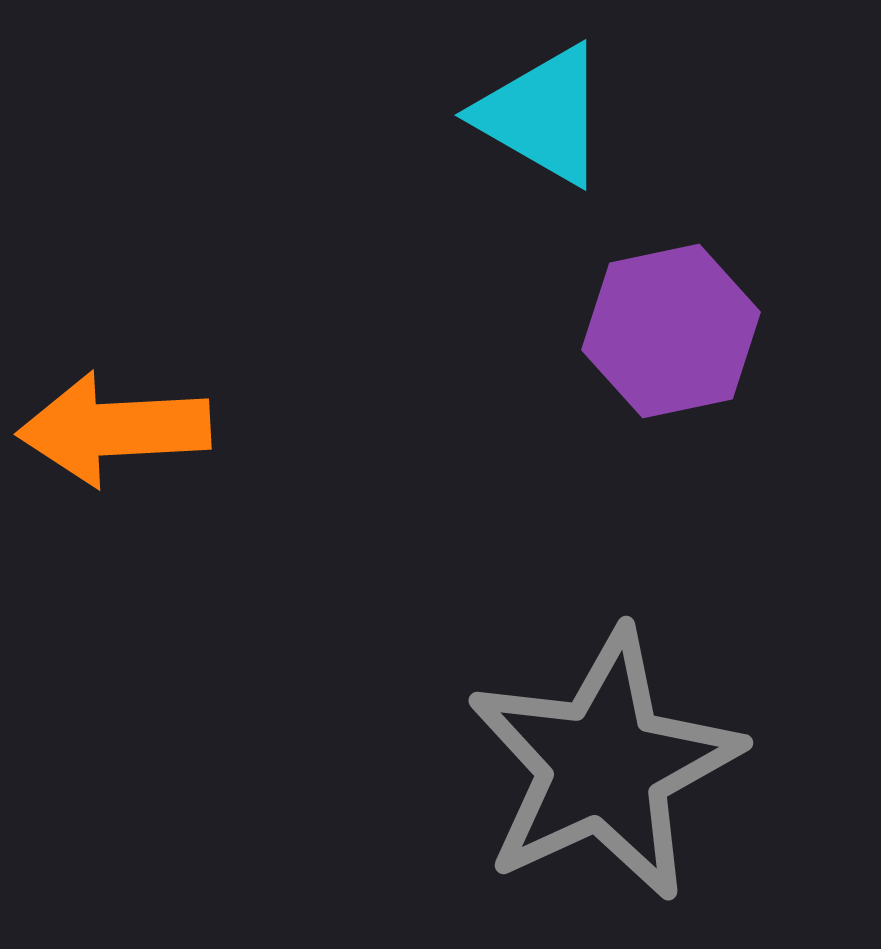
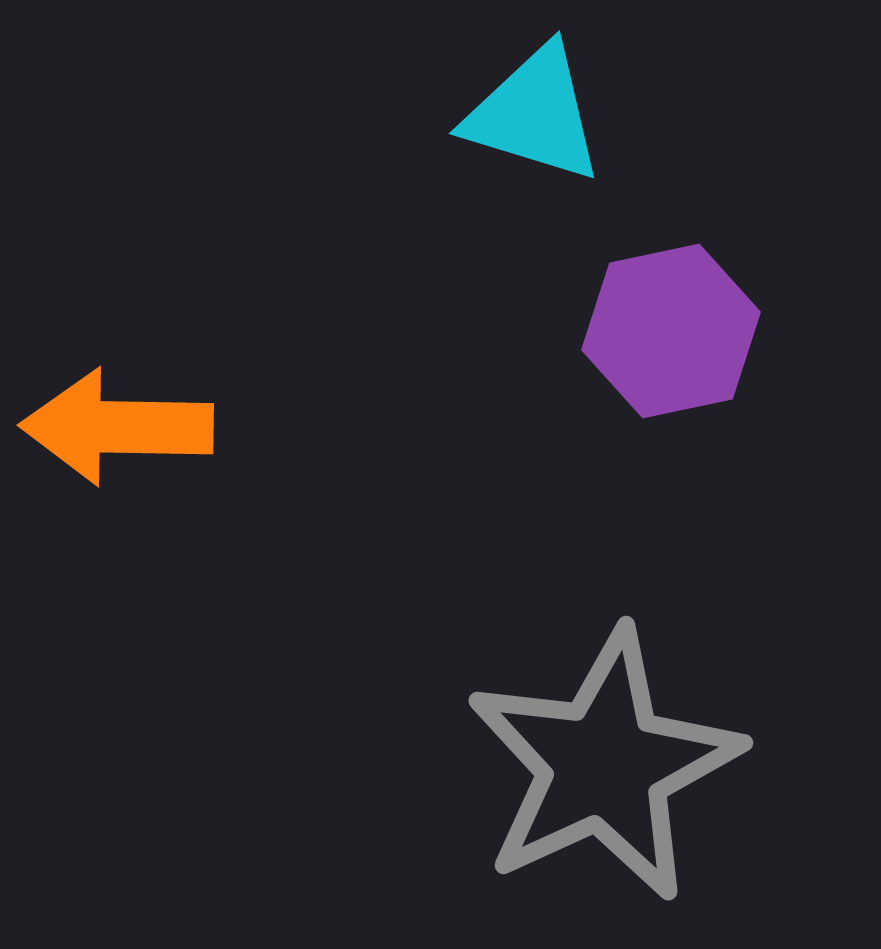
cyan triangle: moved 8 px left, 1 px up; rotated 13 degrees counterclockwise
orange arrow: moved 3 px right, 2 px up; rotated 4 degrees clockwise
